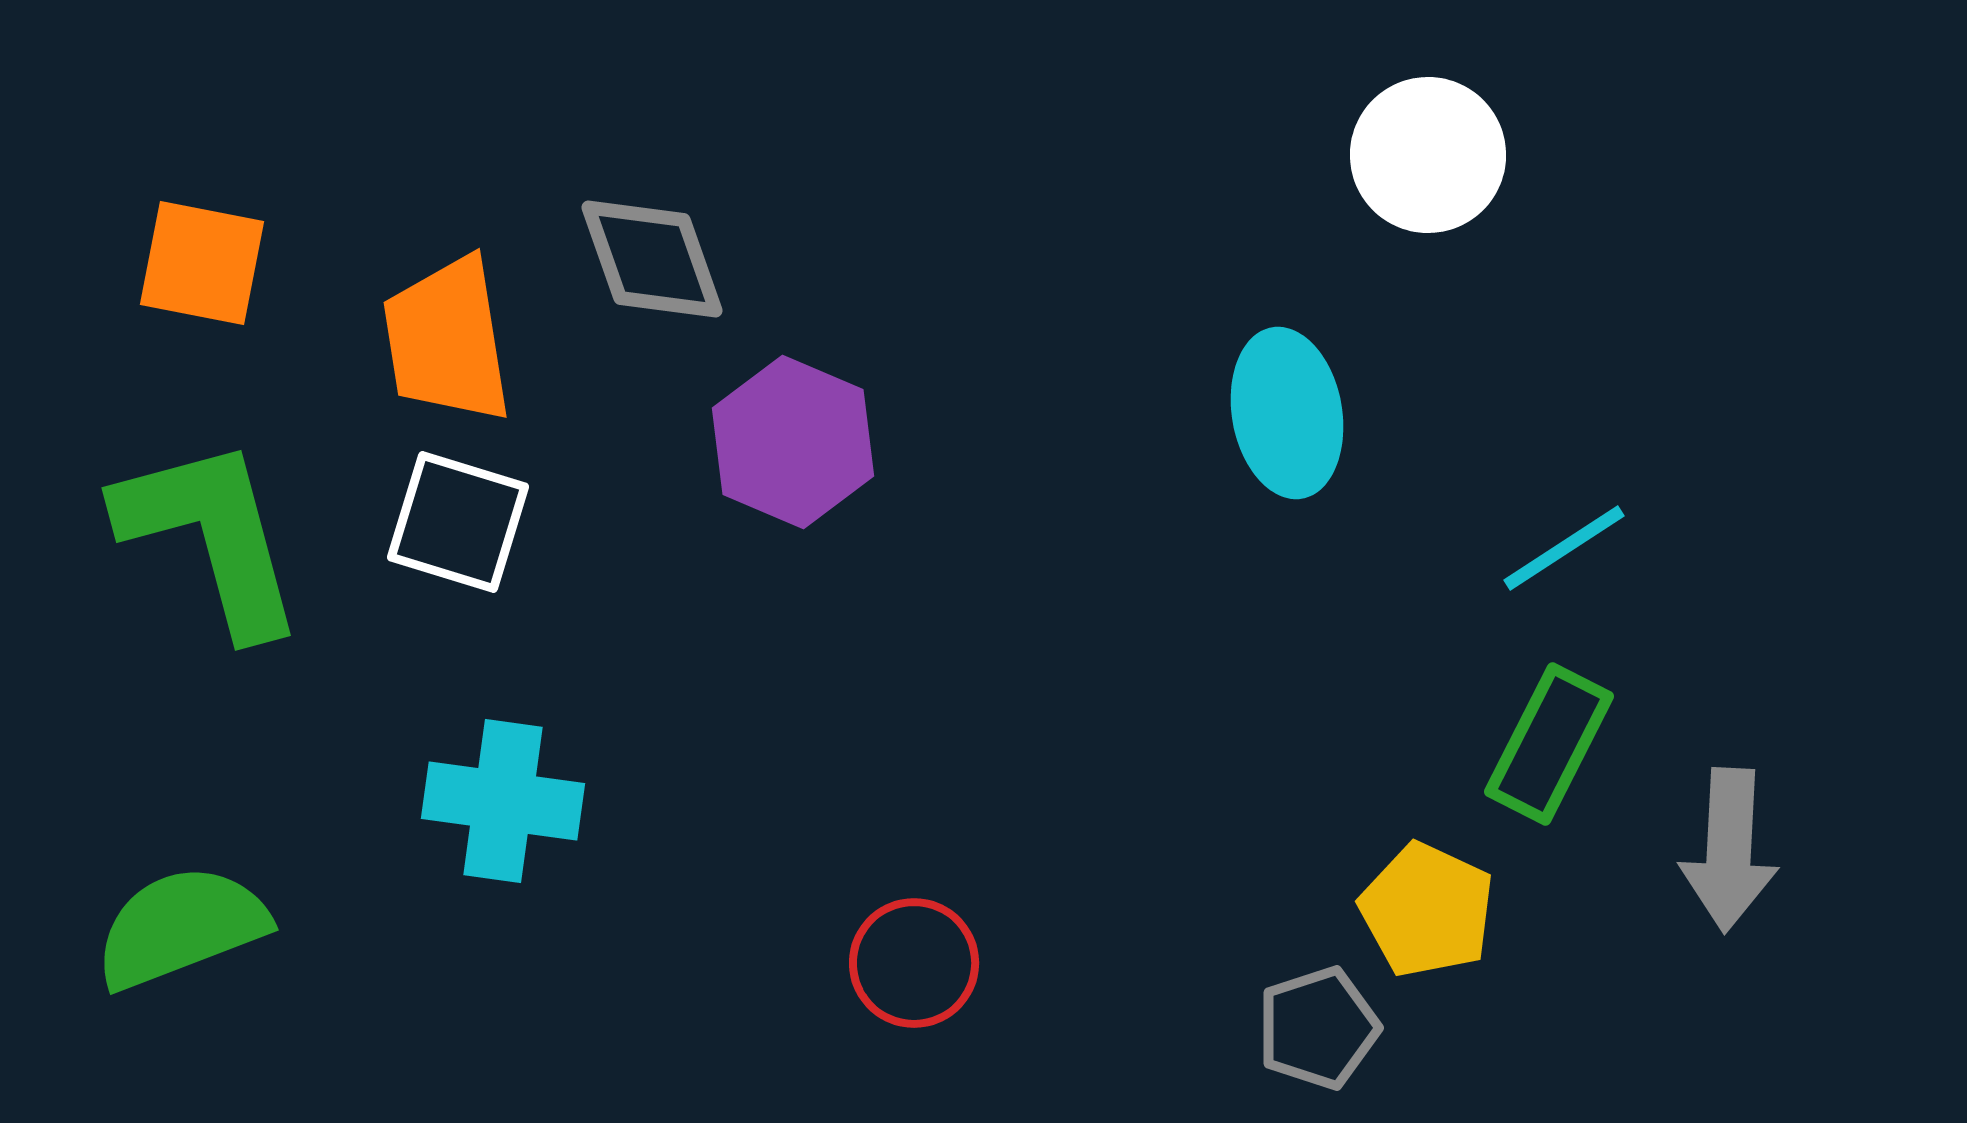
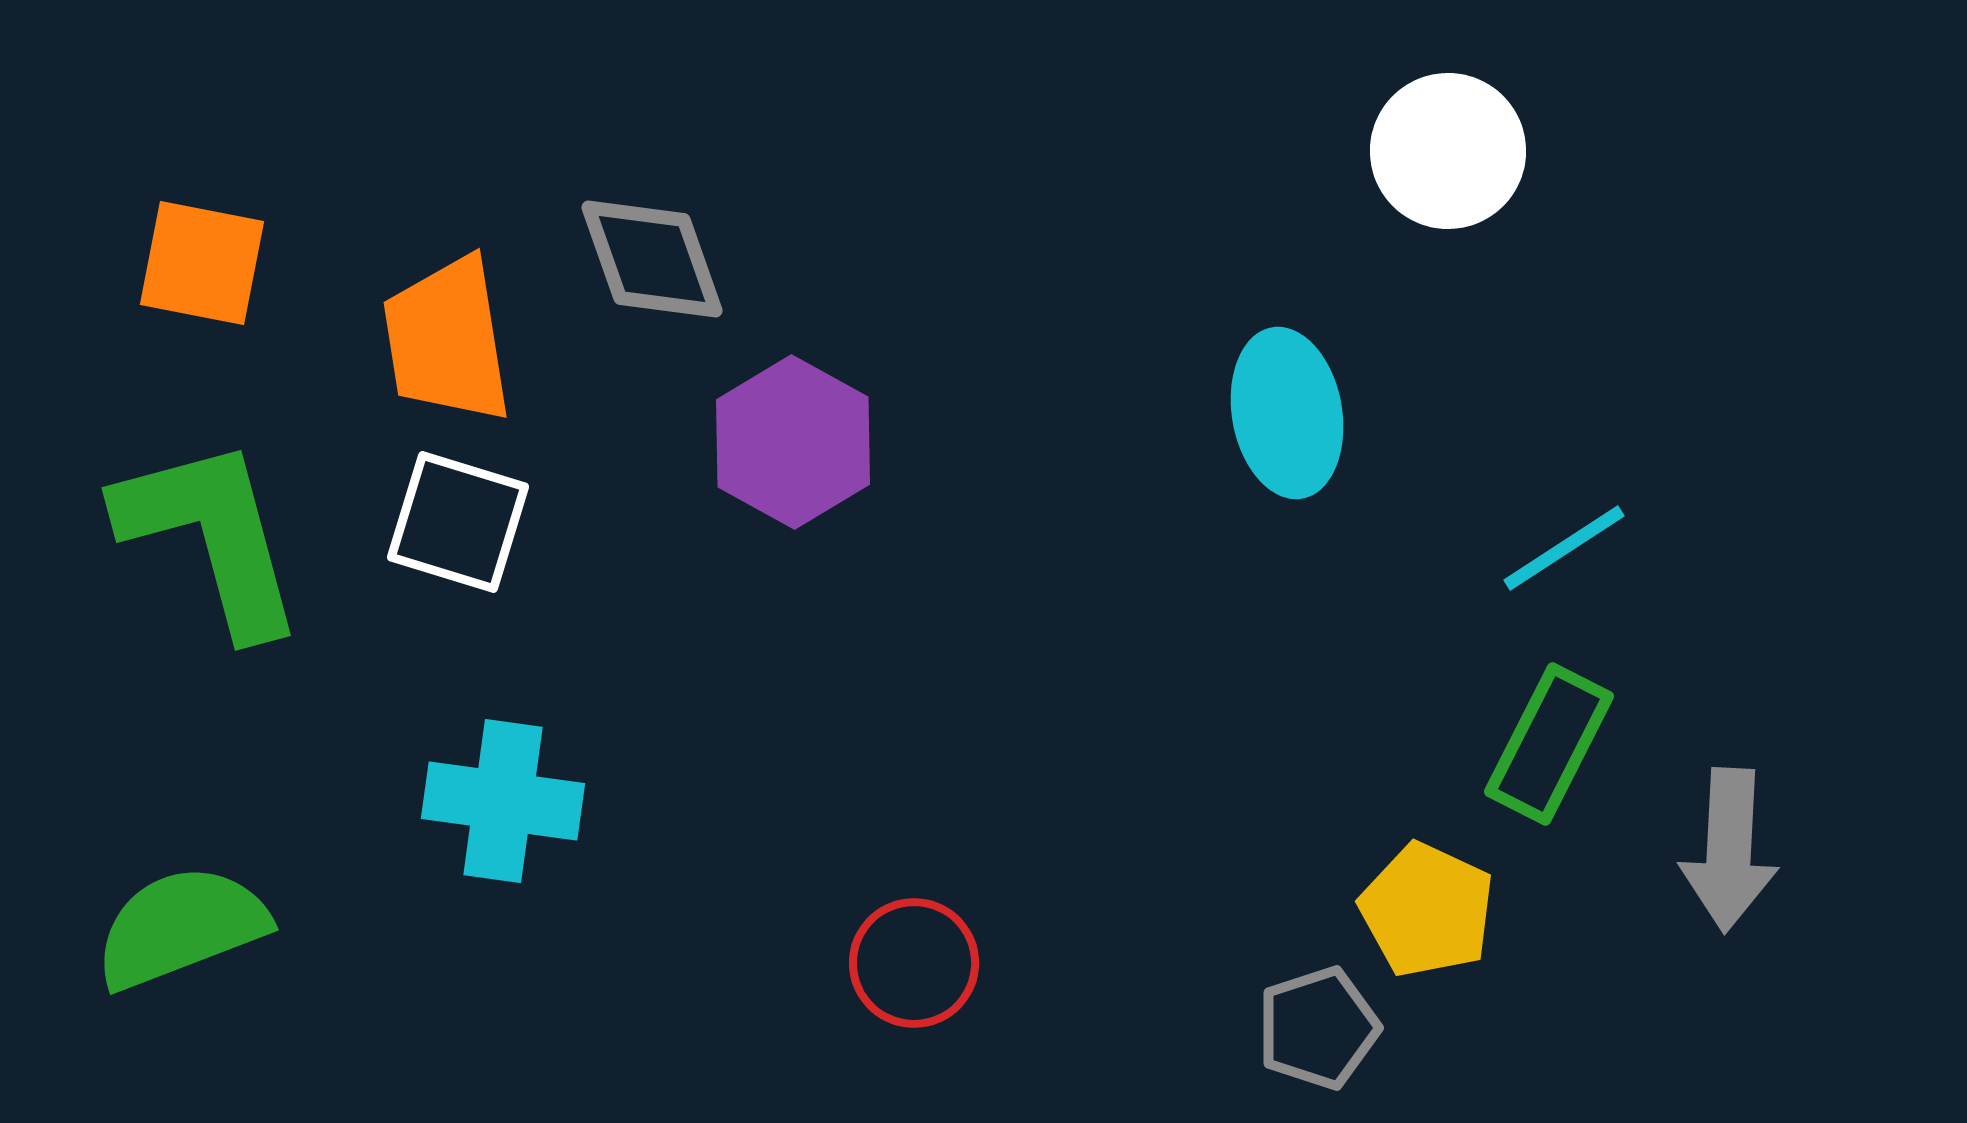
white circle: moved 20 px right, 4 px up
purple hexagon: rotated 6 degrees clockwise
